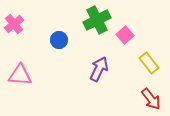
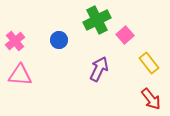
pink cross: moved 1 px right, 17 px down
